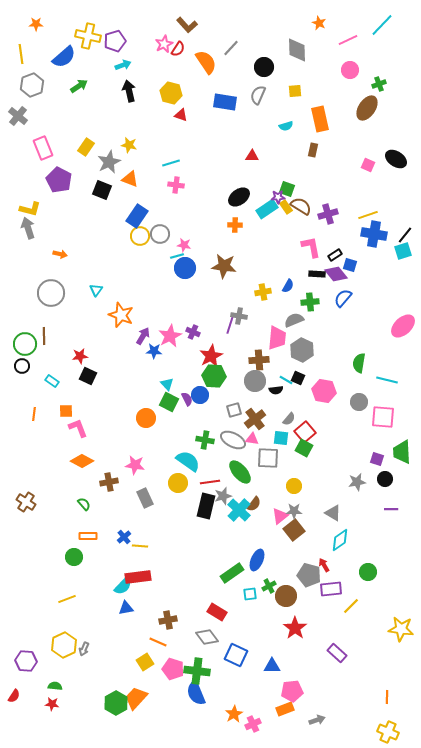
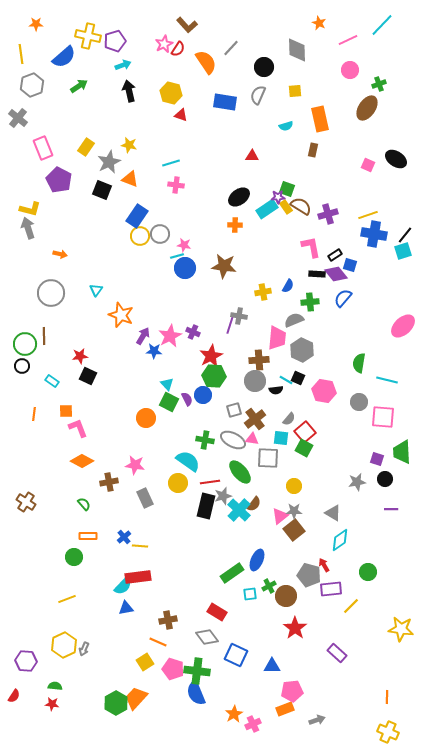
gray cross at (18, 116): moved 2 px down
blue circle at (200, 395): moved 3 px right
